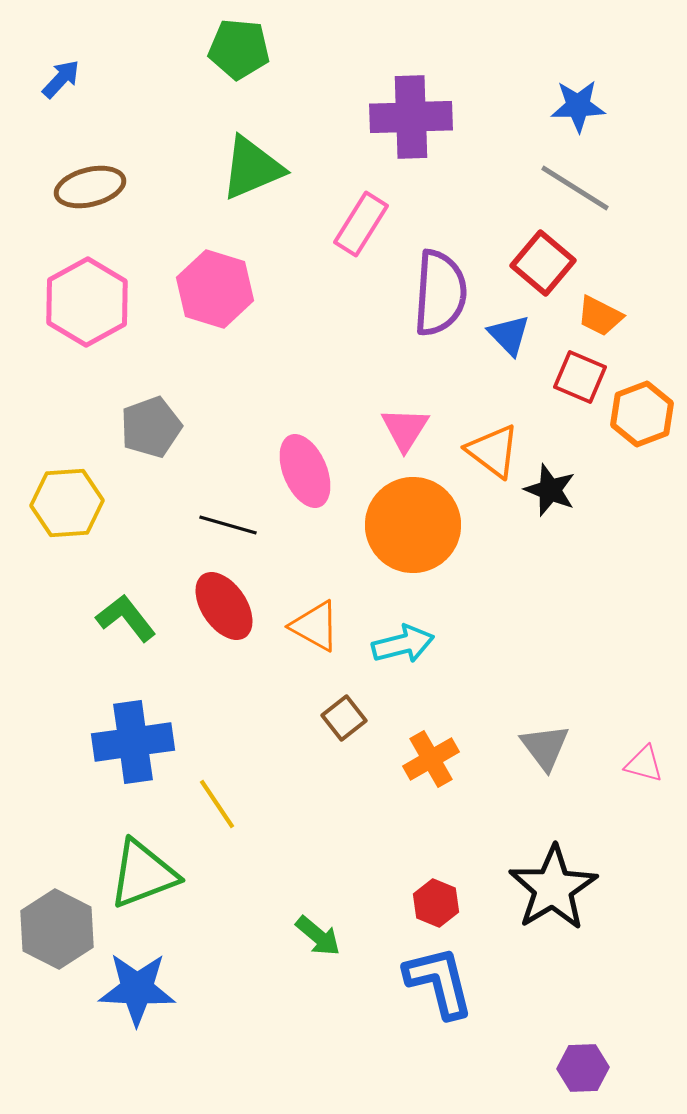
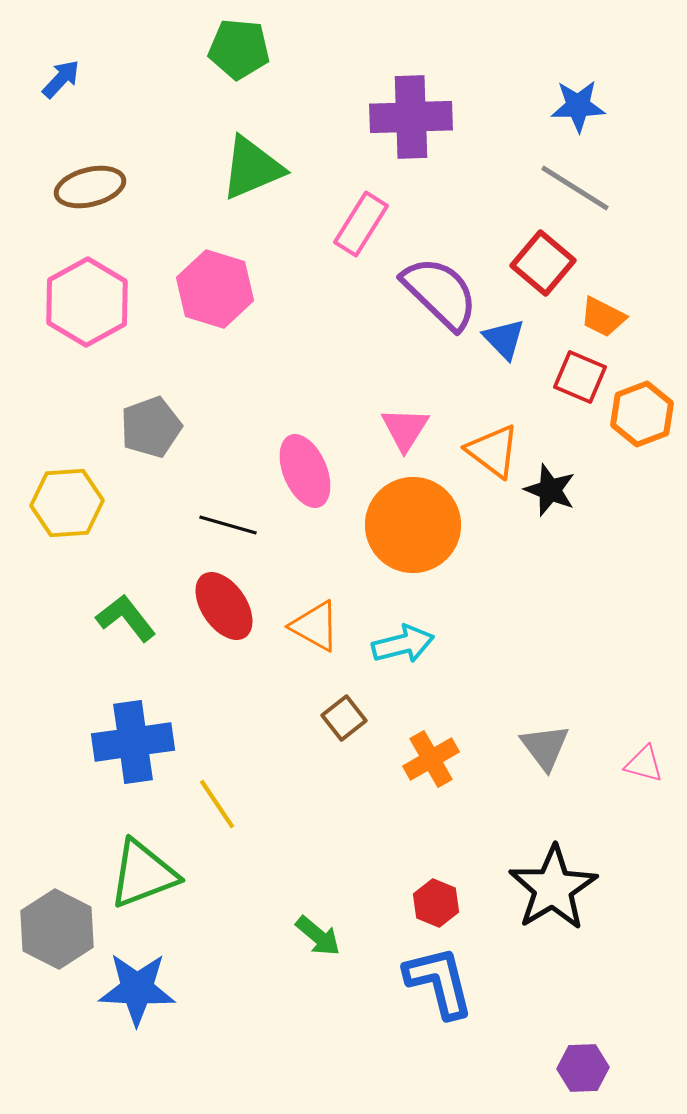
purple semicircle at (440, 293): rotated 50 degrees counterclockwise
orange trapezoid at (600, 316): moved 3 px right, 1 px down
blue triangle at (509, 335): moved 5 px left, 4 px down
